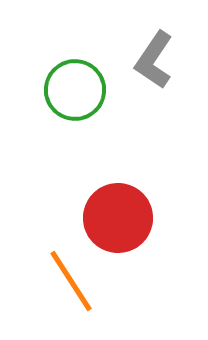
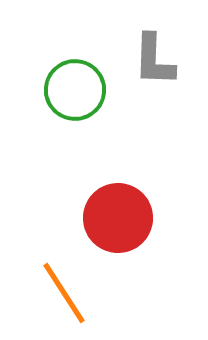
gray L-shape: rotated 32 degrees counterclockwise
orange line: moved 7 px left, 12 px down
